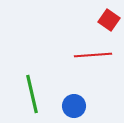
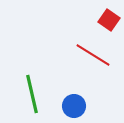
red line: rotated 36 degrees clockwise
